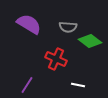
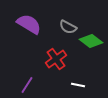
gray semicircle: rotated 24 degrees clockwise
green diamond: moved 1 px right
red cross: rotated 30 degrees clockwise
